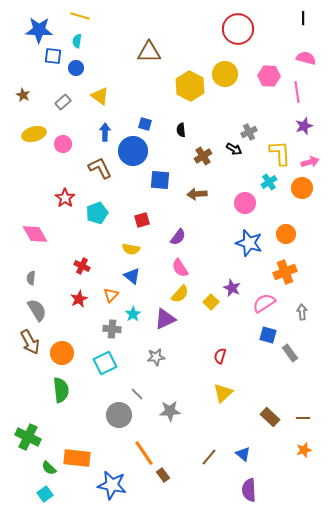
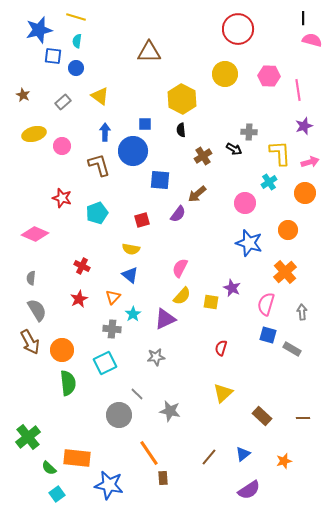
yellow line at (80, 16): moved 4 px left, 1 px down
blue star at (39, 30): rotated 16 degrees counterclockwise
pink semicircle at (306, 58): moved 6 px right, 18 px up
yellow hexagon at (190, 86): moved 8 px left, 13 px down
pink line at (297, 92): moved 1 px right, 2 px up
blue square at (145, 124): rotated 16 degrees counterclockwise
gray cross at (249, 132): rotated 28 degrees clockwise
pink circle at (63, 144): moved 1 px left, 2 px down
brown L-shape at (100, 168): moved 1 px left, 3 px up; rotated 10 degrees clockwise
orange circle at (302, 188): moved 3 px right, 5 px down
brown arrow at (197, 194): rotated 36 degrees counterclockwise
red star at (65, 198): moved 3 px left; rotated 18 degrees counterclockwise
pink diamond at (35, 234): rotated 36 degrees counterclockwise
orange circle at (286, 234): moved 2 px right, 4 px up
purple semicircle at (178, 237): moved 23 px up
pink semicircle at (180, 268): rotated 60 degrees clockwise
orange cross at (285, 272): rotated 20 degrees counterclockwise
blue triangle at (132, 276): moved 2 px left, 1 px up
yellow semicircle at (180, 294): moved 2 px right, 2 px down
orange triangle at (111, 295): moved 2 px right, 2 px down
yellow square at (211, 302): rotated 35 degrees counterclockwise
pink semicircle at (264, 303): moved 2 px right, 1 px down; rotated 40 degrees counterclockwise
orange circle at (62, 353): moved 3 px up
gray rectangle at (290, 353): moved 2 px right, 4 px up; rotated 24 degrees counterclockwise
red semicircle at (220, 356): moved 1 px right, 8 px up
green semicircle at (61, 390): moved 7 px right, 7 px up
gray star at (170, 411): rotated 15 degrees clockwise
brown rectangle at (270, 417): moved 8 px left, 1 px up
green cross at (28, 437): rotated 25 degrees clockwise
orange star at (304, 450): moved 20 px left, 11 px down
orange line at (144, 453): moved 5 px right
blue triangle at (243, 454): rotated 42 degrees clockwise
brown rectangle at (163, 475): moved 3 px down; rotated 32 degrees clockwise
blue star at (112, 485): moved 3 px left
purple semicircle at (249, 490): rotated 120 degrees counterclockwise
cyan square at (45, 494): moved 12 px right
